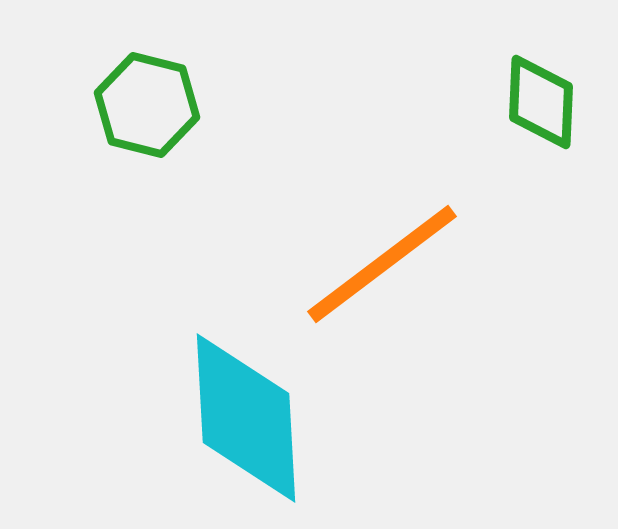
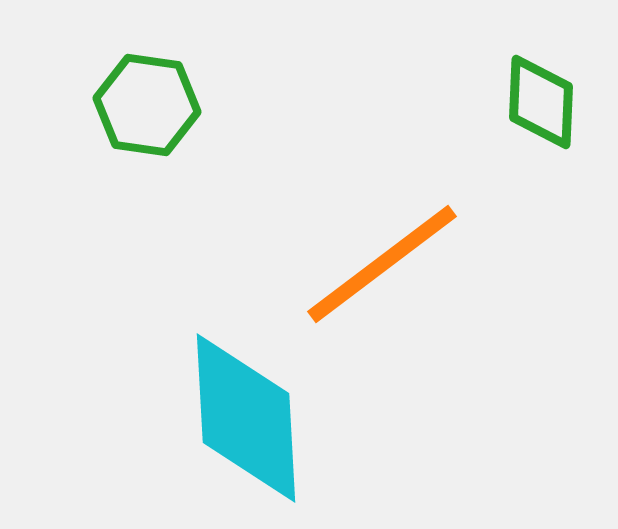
green hexagon: rotated 6 degrees counterclockwise
